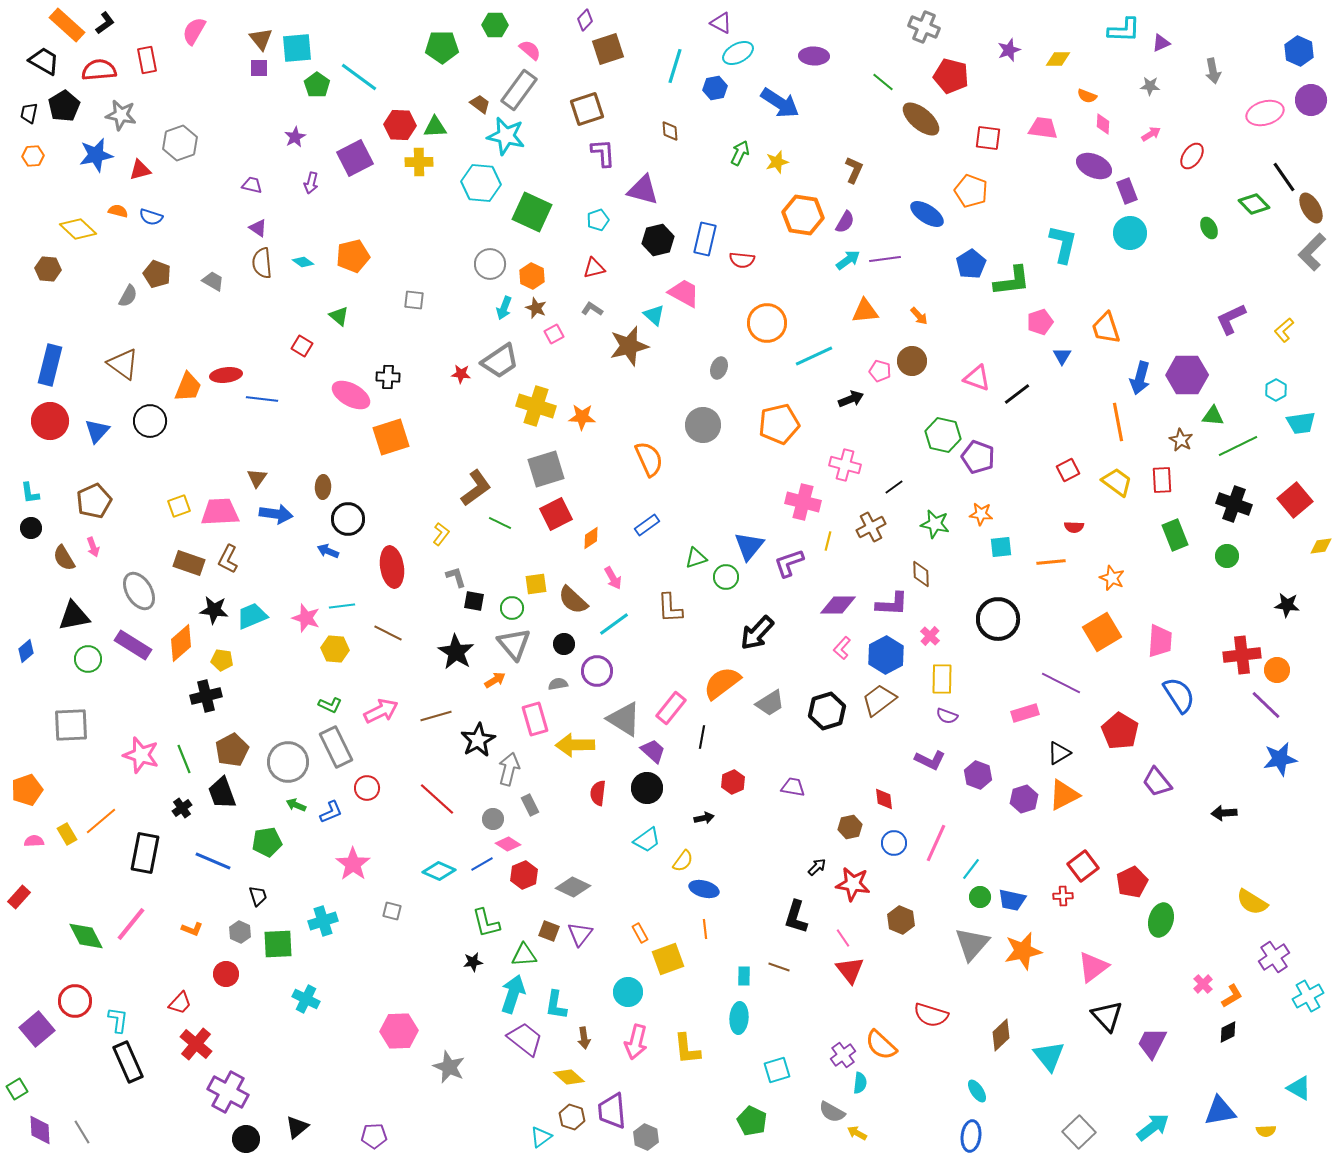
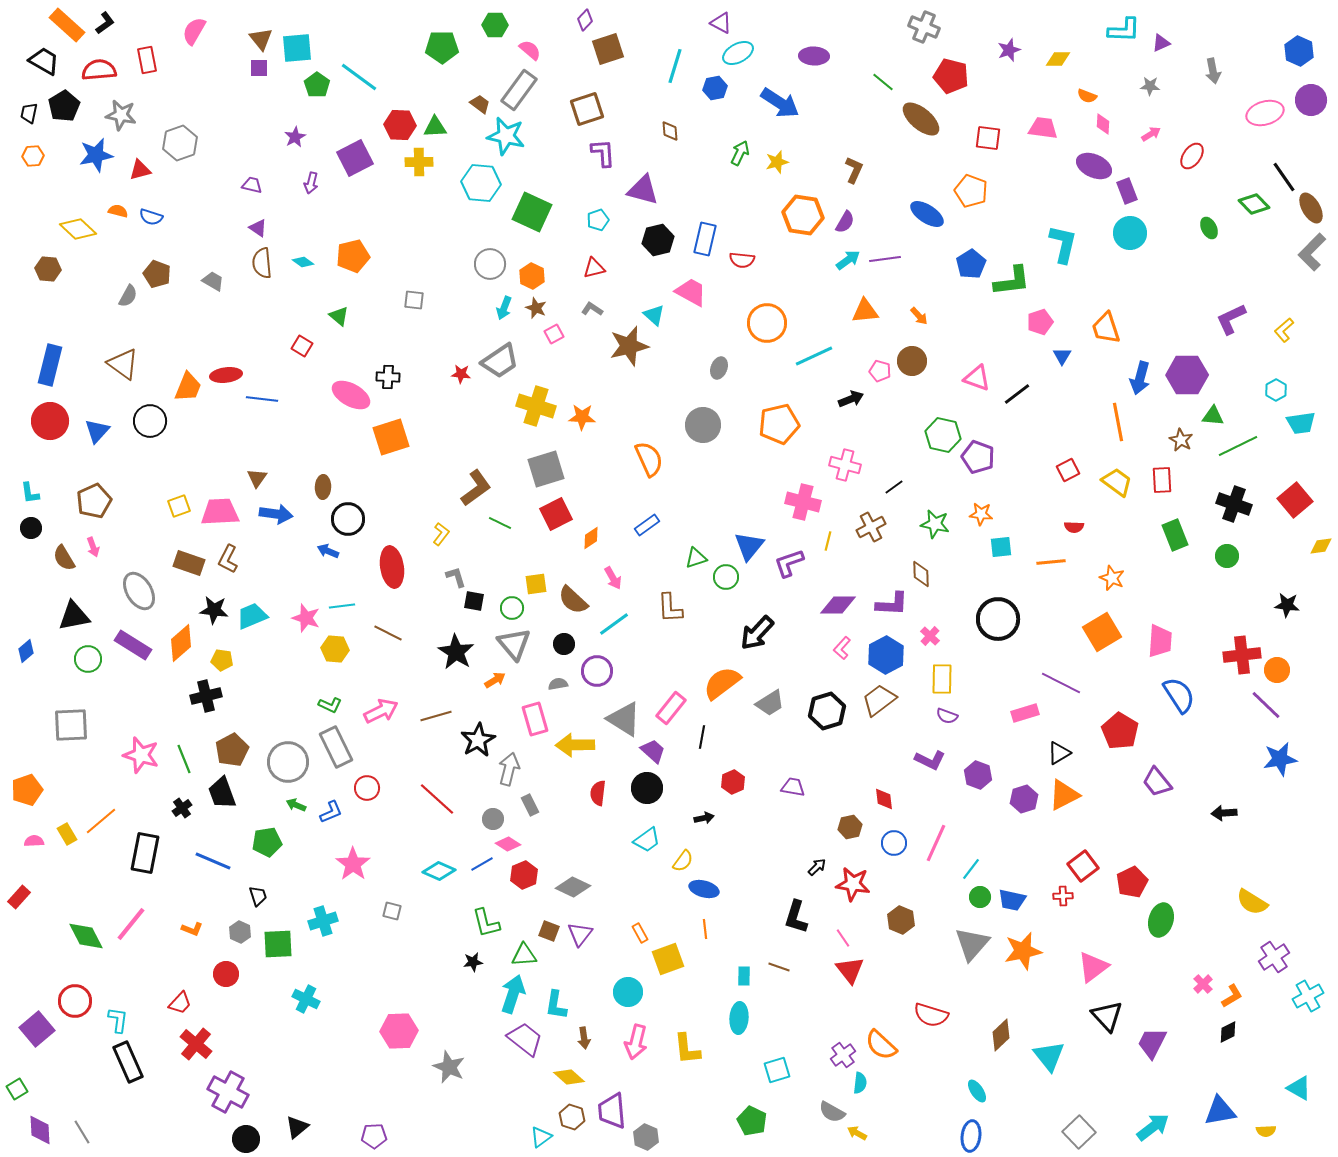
pink trapezoid at (684, 293): moved 7 px right, 1 px up
